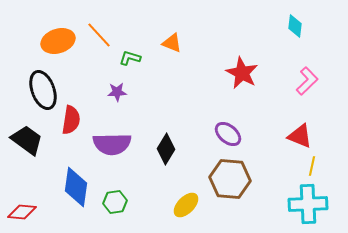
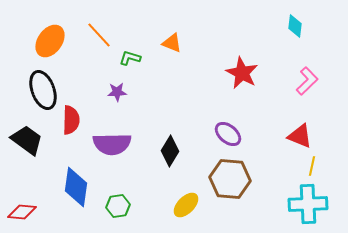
orange ellipse: moved 8 px left; rotated 36 degrees counterclockwise
red semicircle: rotated 8 degrees counterclockwise
black diamond: moved 4 px right, 2 px down
green hexagon: moved 3 px right, 4 px down
